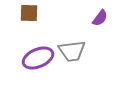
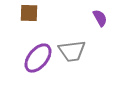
purple semicircle: rotated 66 degrees counterclockwise
purple ellipse: rotated 28 degrees counterclockwise
